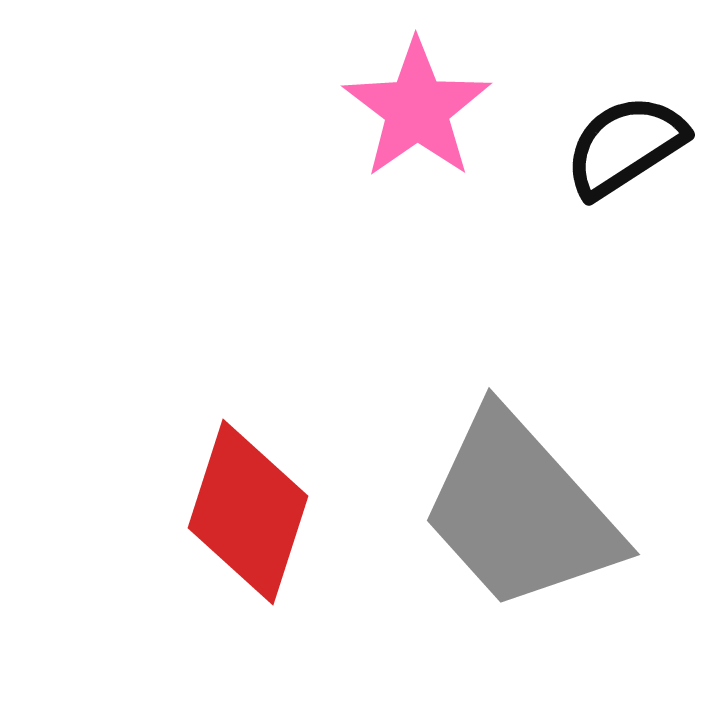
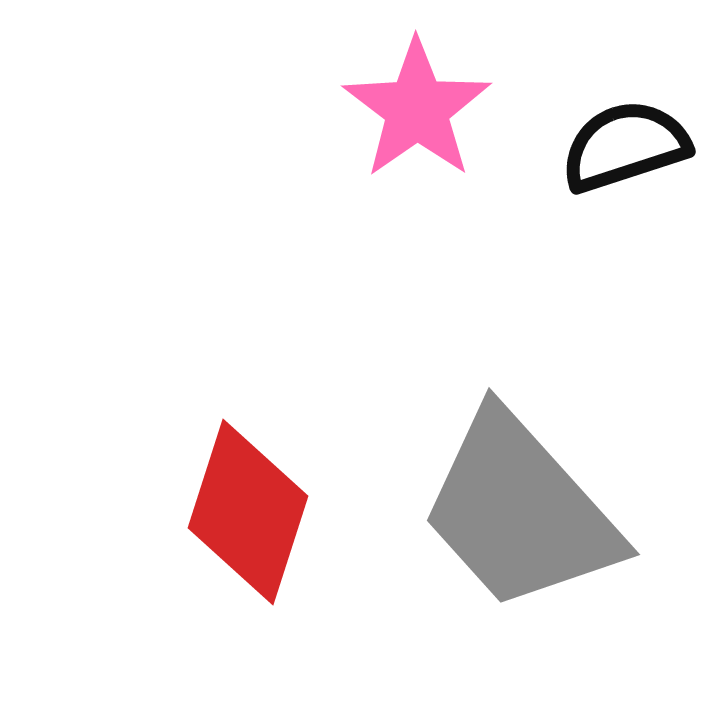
black semicircle: rotated 15 degrees clockwise
